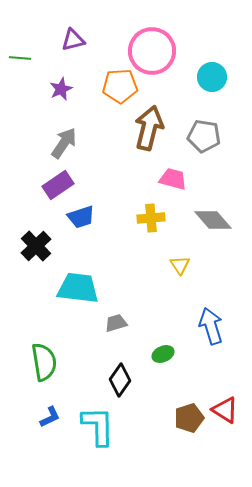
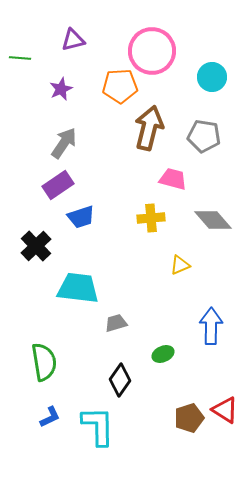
yellow triangle: rotated 40 degrees clockwise
blue arrow: rotated 18 degrees clockwise
